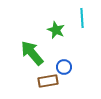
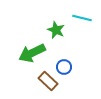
cyan line: rotated 72 degrees counterclockwise
green arrow: rotated 76 degrees counterclockwise
brown rectangle: rotated 54 degrees clockwise
